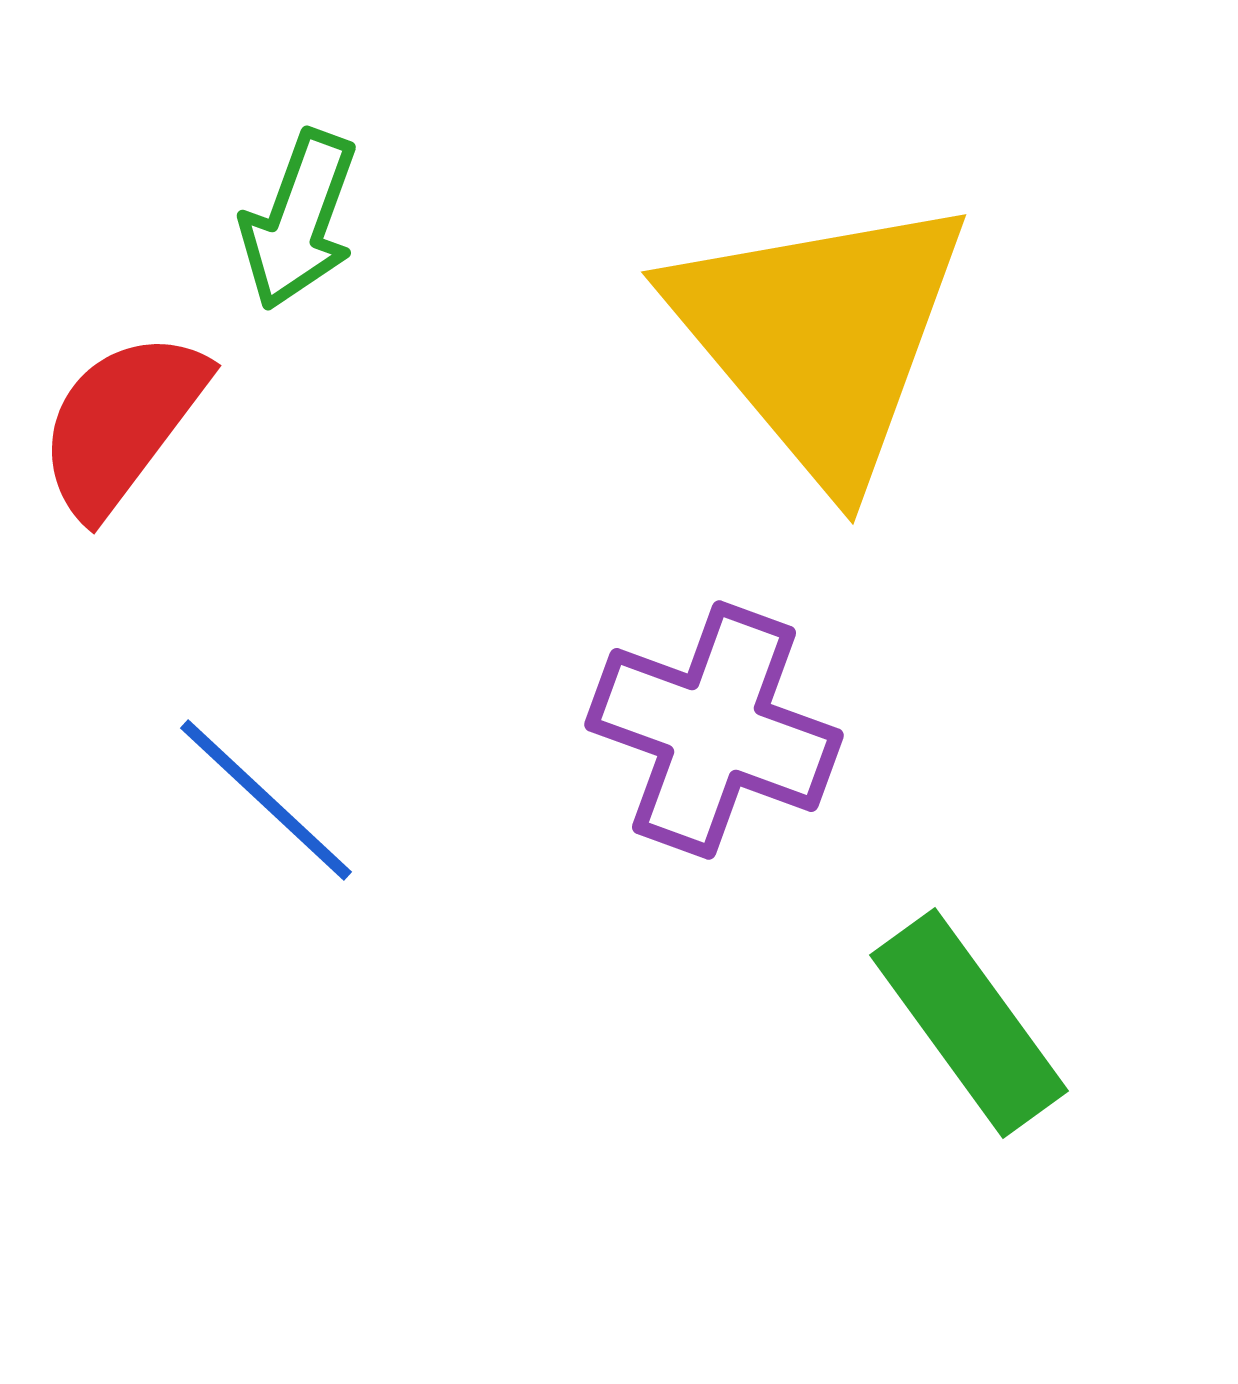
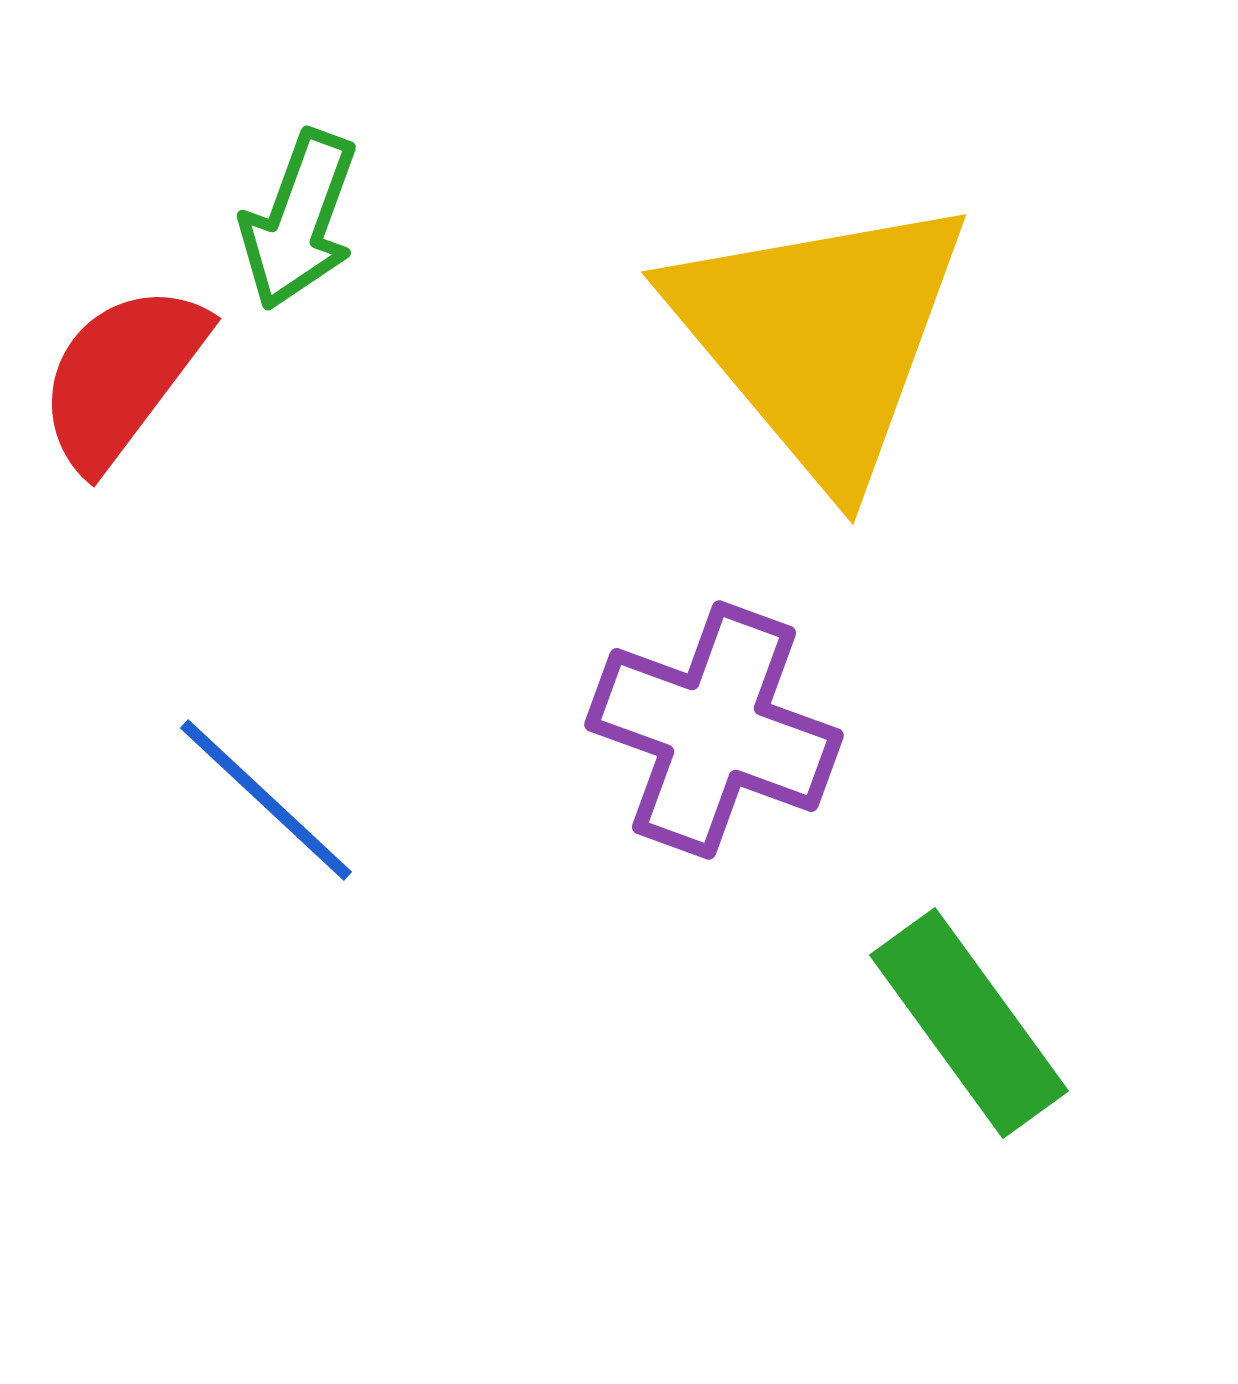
red semicircle: moved 47 px up
